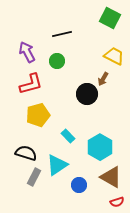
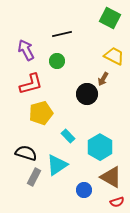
purple arrow: moved 1 px left, 2 px up
yellow pentagon: moved 3 px right, 2 px up
blue circle: moved 5 px right, 5 px down
